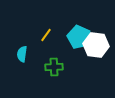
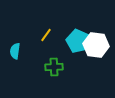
cyan pentagon: moved 1 px left, 4 px down
cyan semicircle: moved 7 px left, 3 px up
